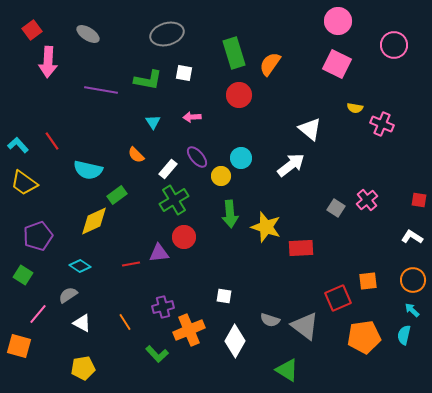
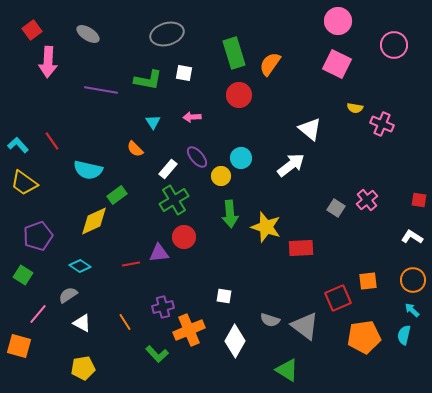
orange semicircle at (136, 155): moved 1 px left, 6 px up
